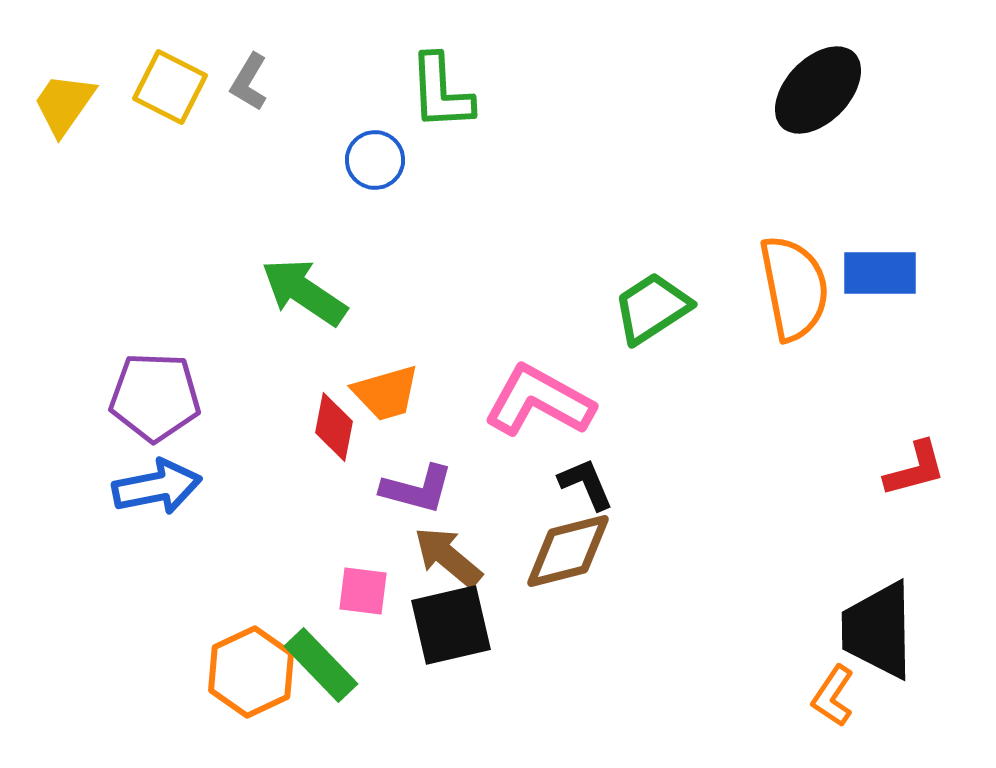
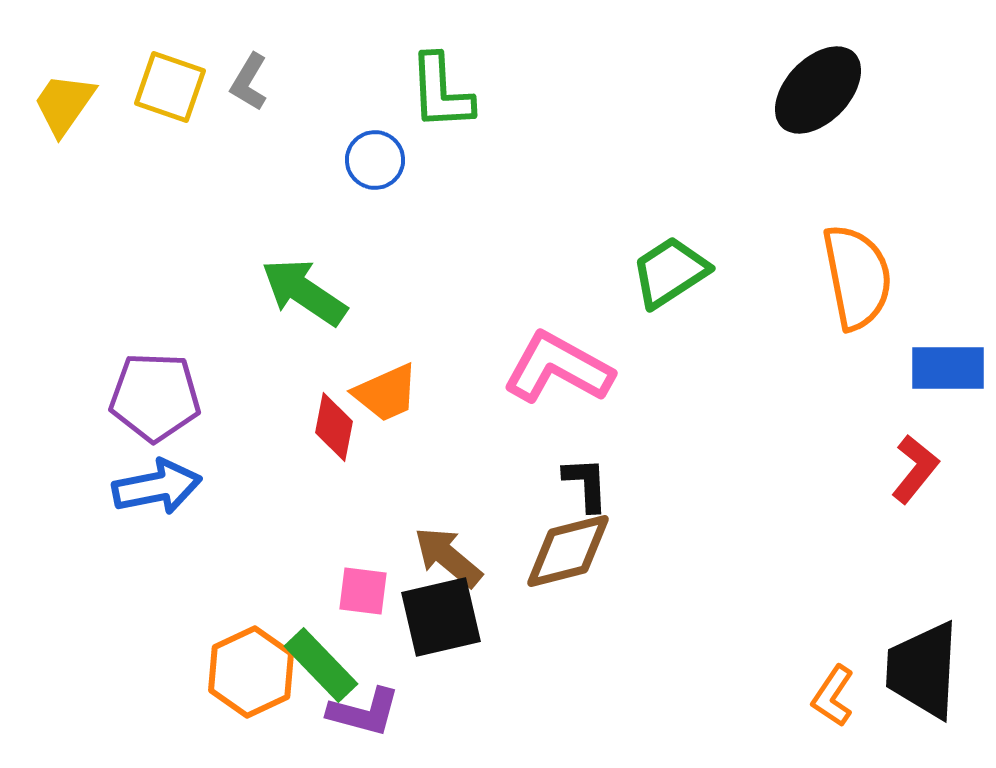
yellow square: rotated 8 degrees counterclockwise
blue rectangle: moved 68 px right, 95 px down
orange semicircle: moved 63 px right, 11 px up
green trapezoid: moved 18 px right, 36 px up
orange trapezoid: rotated 8 degrees counterclockwise
pink L-shape: moved 19 px right, 33 px up
red L-shape: rotated 36 degrees counterclockwise
black L-shape: rotated 20 degrees clockwise
purple L-shape: moved 53 px left, 223 px down
black square: moved 10 px left, 8 px up
black trapezoid: moved 45 px right, 40 px down; rotated 4 degrees clockwise
